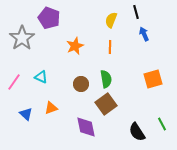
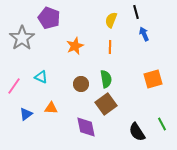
pink line: moved 4 px down
orange triangle: rotated 24 degrees clockwise
blue triangle: rotated 40 degrees clockwise
